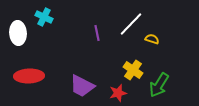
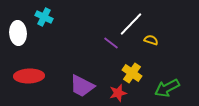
purple line: moved 14 px right, 10 px down; rotated 42 degrees counterclockwise
yellow semicircle: moved 1 px left, 1 px down
yellow cross: moved 1 px left, 3 px down
green arrow: moved 8 px right, 3 px down; rotated 30 degrees clockwise
